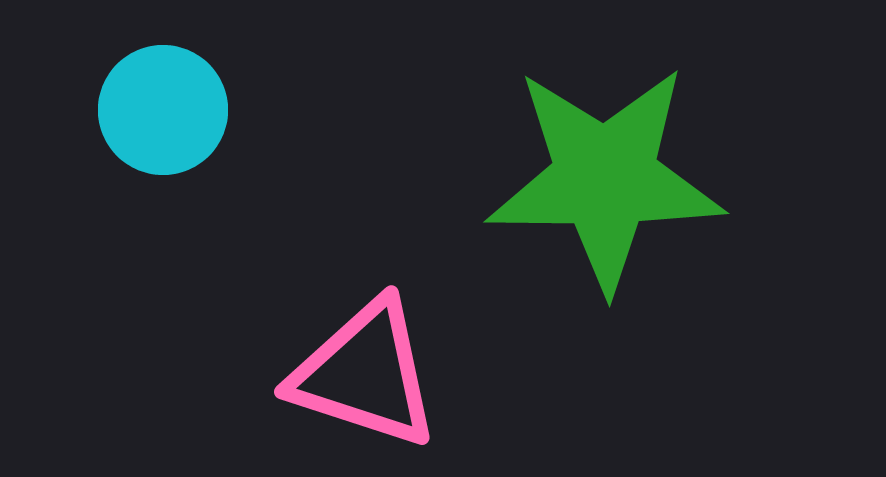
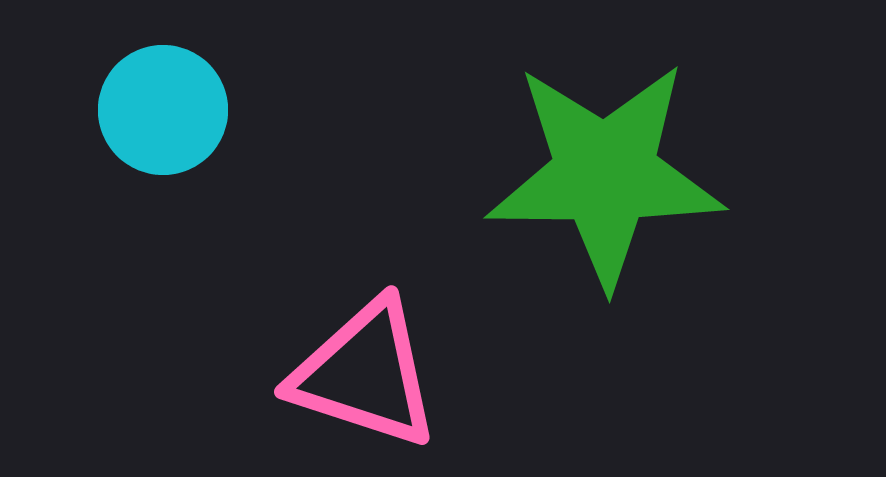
green star: moved 4 px up
